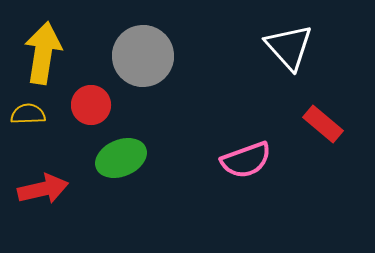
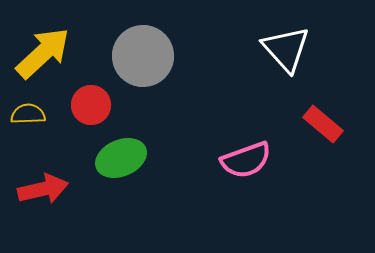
white triangle: moved 3 px left, 2 px down
yellow arrow: rotated 38 degrees clockwise
